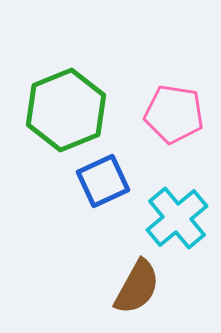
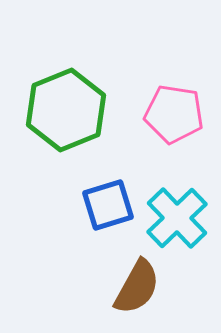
blue square: moved 5 px right, 24 px down; rotated 8 degrees clockwise
cyan cross: rotated 4 degrees counterclockwise
